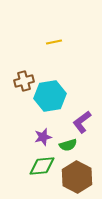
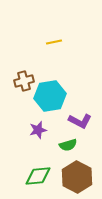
purple L-shape: moved 2 px left, 1 px up; rotated 115 degrees counterclockwise
purple star: moved 5 px left, 7 px up
green diamond: moved 4 px left, 10 px down
